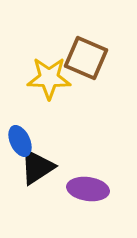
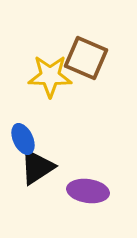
yellow star: moved 1 px right, 2 px up
blue ellipse: moved 3 px right, 2 px up
purple ellipse: moved 2 px down
